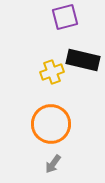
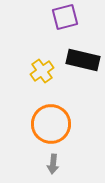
yellow cross: moved 10 px left, 1 px up; rotated 15 degrees counterclockwise
gray arrow: rotated 30 degrees counterclockwise
